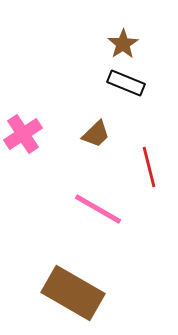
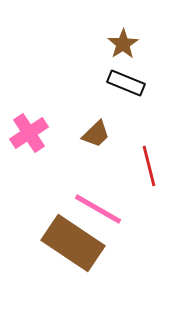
pink cross: moved 6 px right, 1 px up
red line: moved 1 px up
brown rectangle: moved 50 px up; rotated 4 degrees clockwise
